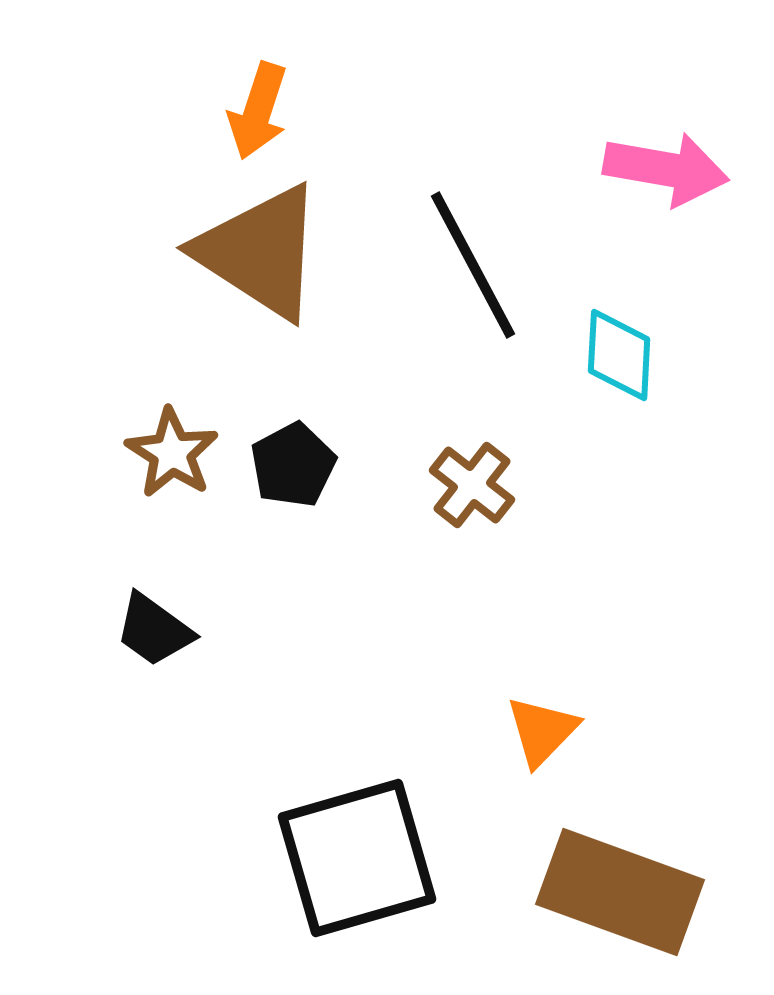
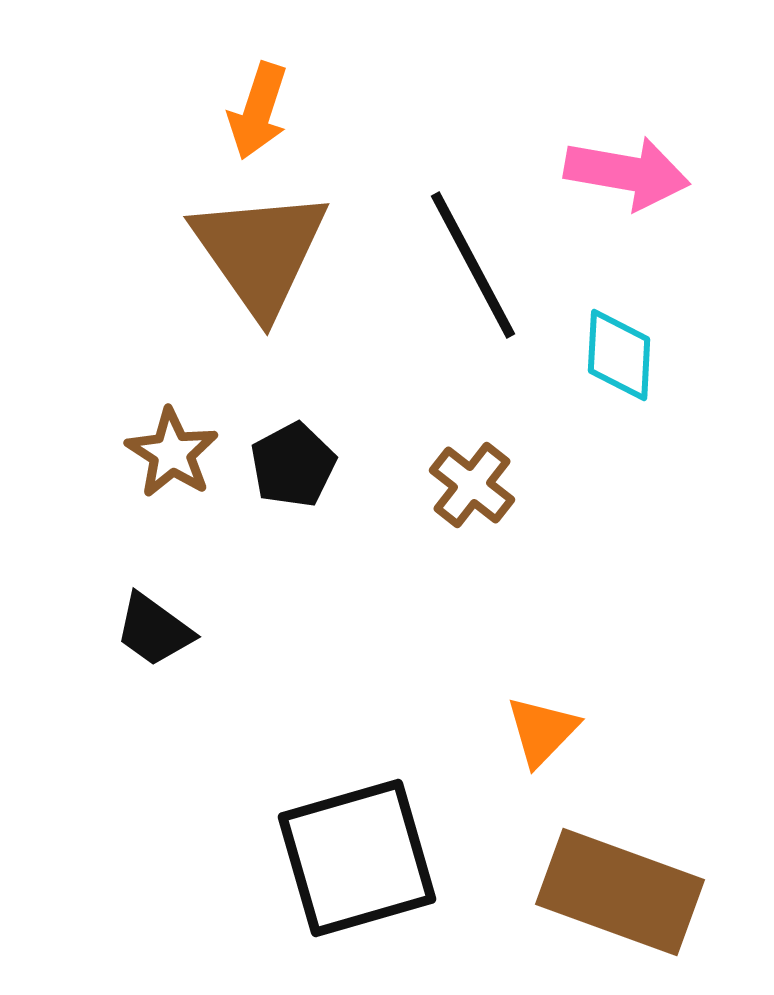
pink arrow: moved 39 px left, 4 px down
brown triangle: rotated 22 degrees clockwise
